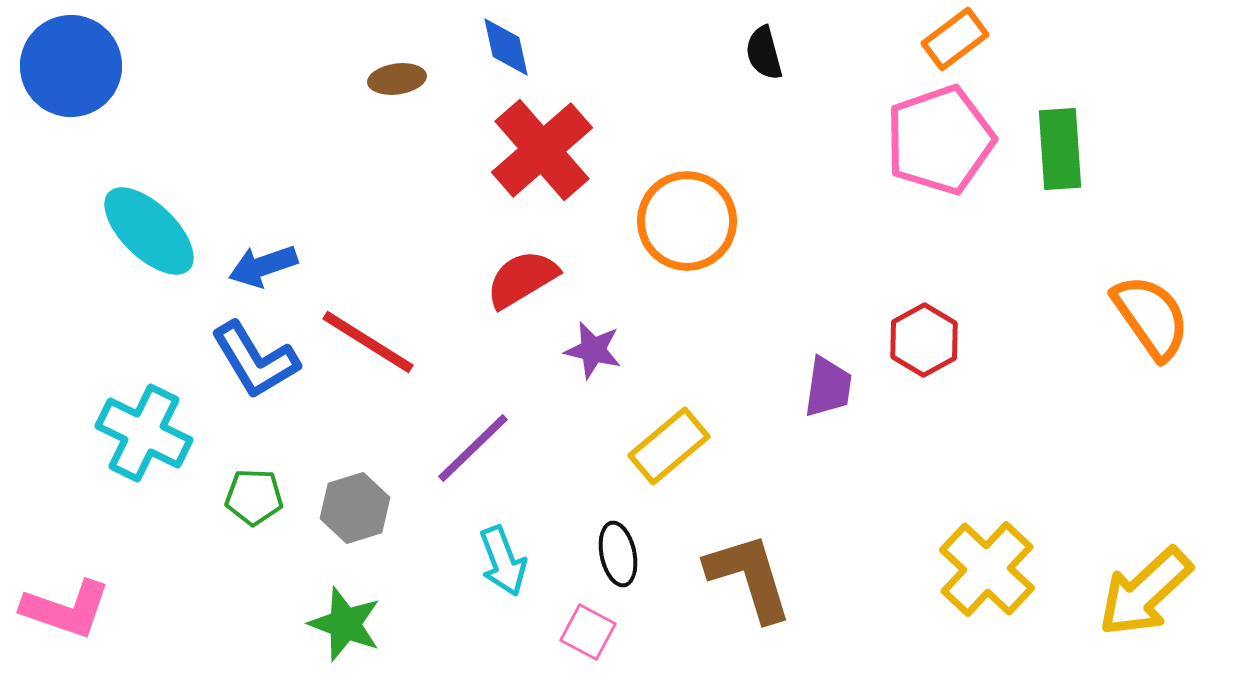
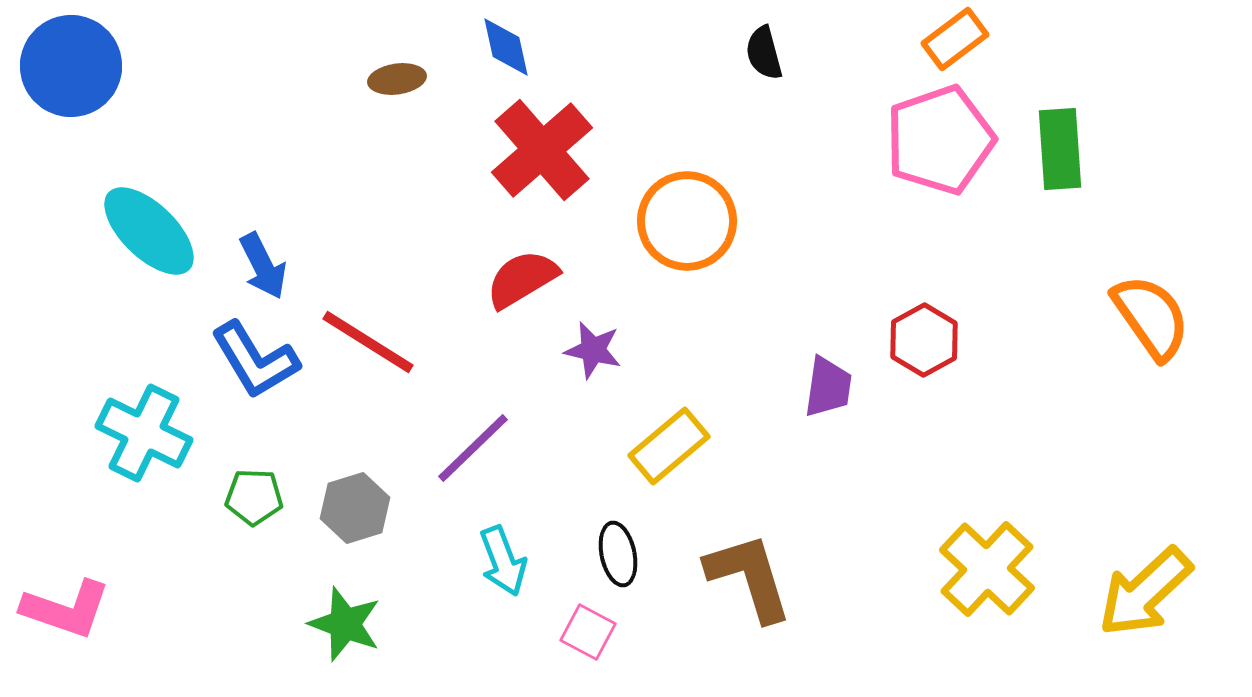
blue arrow: rotated 98 degrees counterclockwise
